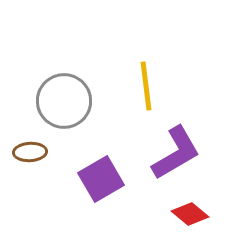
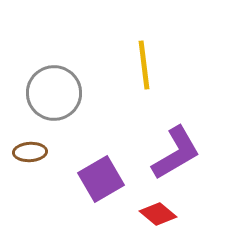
yellow line: moved 2 px left, 21 px up
gray circle: moved 10 px left, 8 px up
red diamond: moved 32 px left
